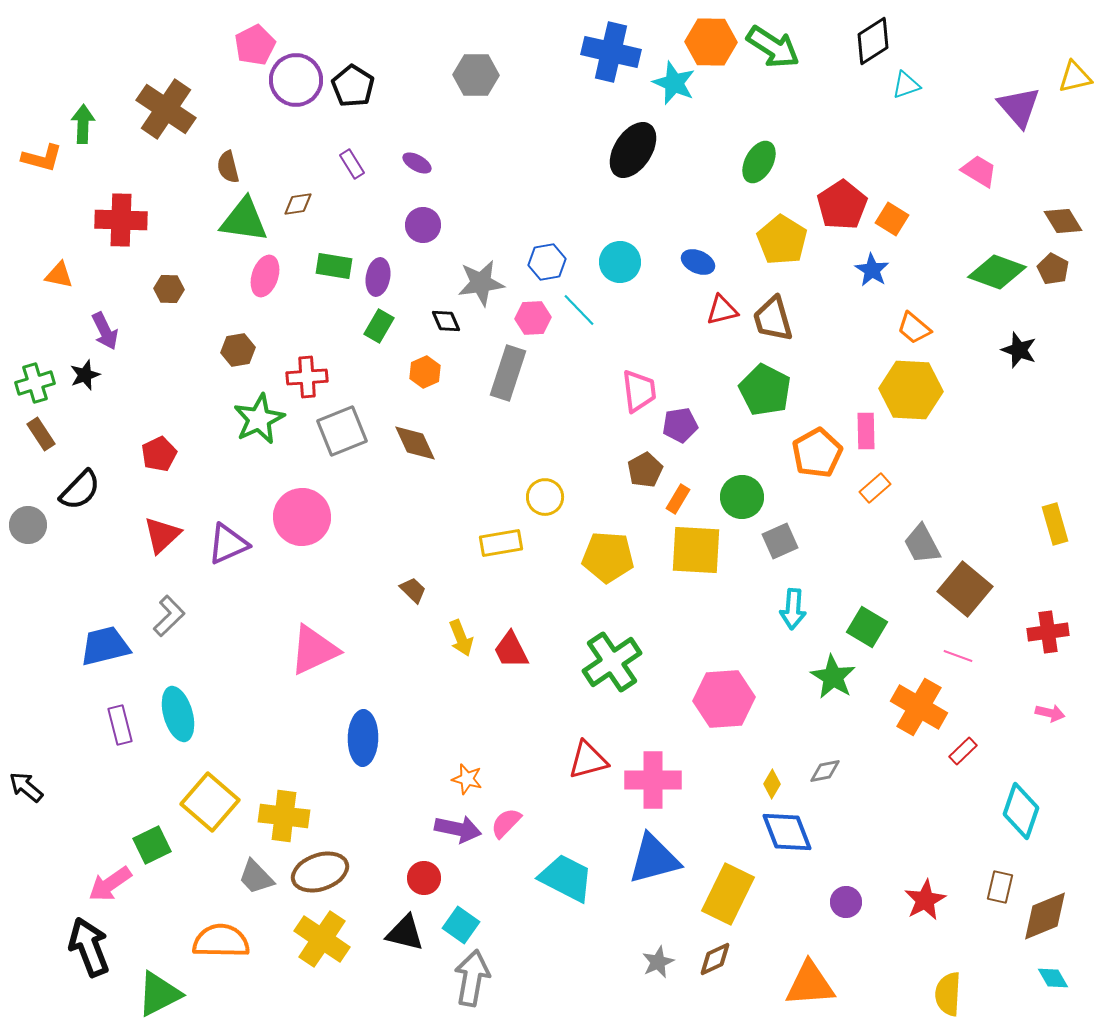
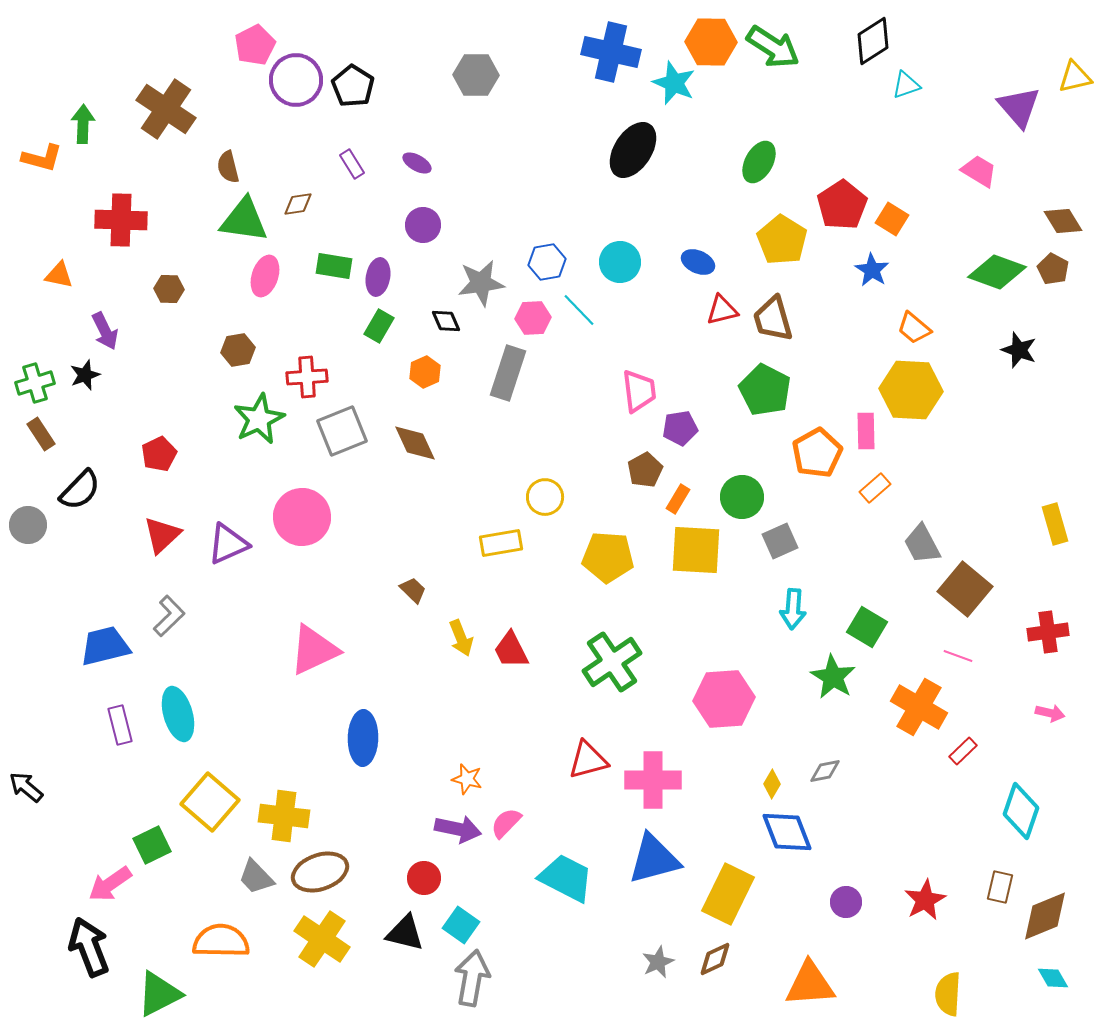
purple pentagon at (680, 425): moved 3 px down
